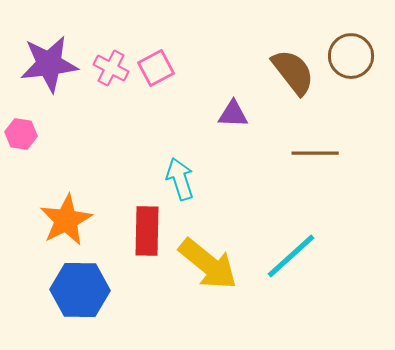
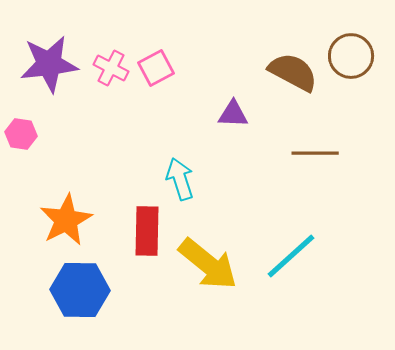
brown semicircle: rotated 24 degrees counterclockwise
